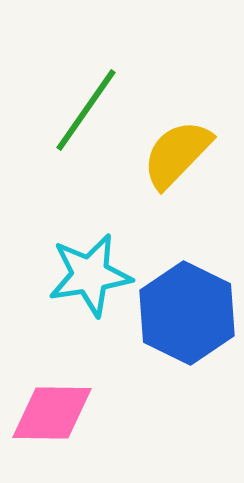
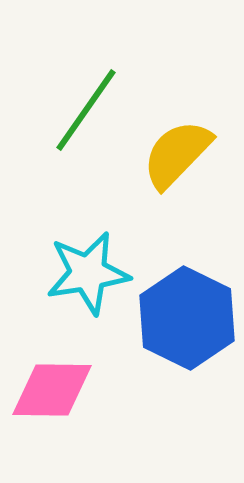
cyan star: moved 2 px left, 2 px up
blue hexagon: moved 5 px down
pink diamond: moved 23 px up
